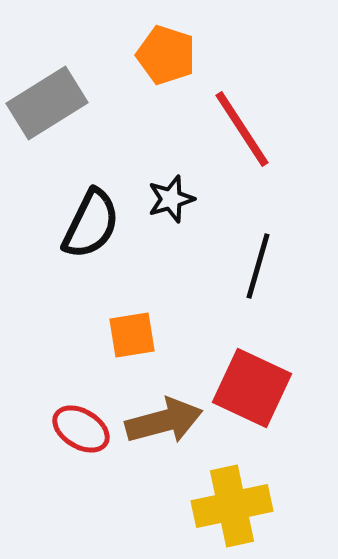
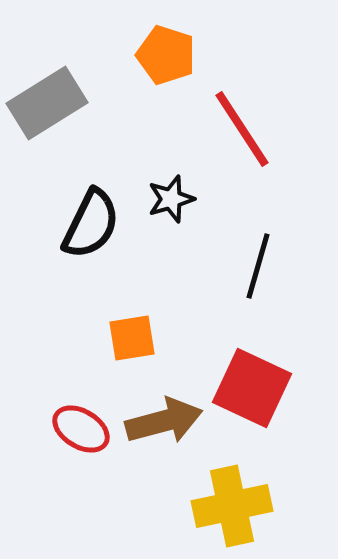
orange square: moved 3 px down
